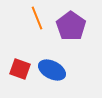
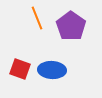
blue ellipse: rotated 24 degrees counterclockwise
